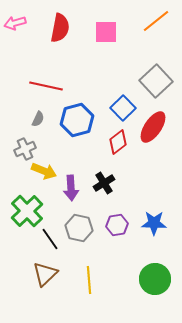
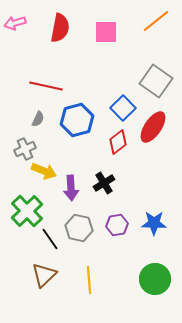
gray square: rotated 12 degrees counterclockwise
brown triangle: moved 1 px left, 1 px down
